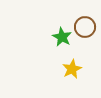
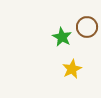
brown circle: moved 2 px right
